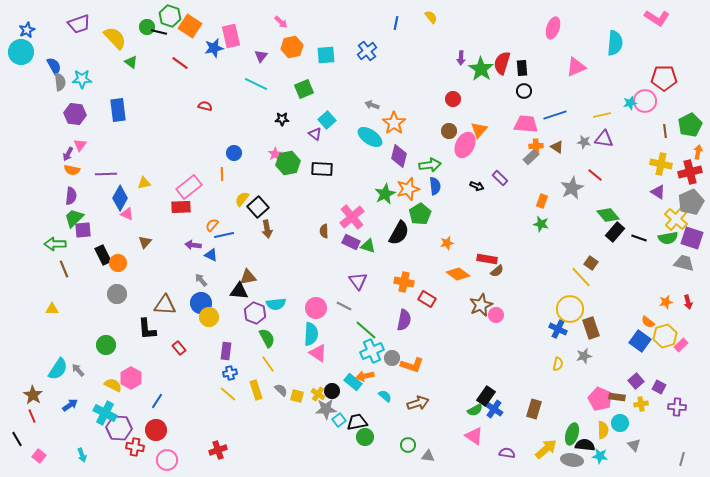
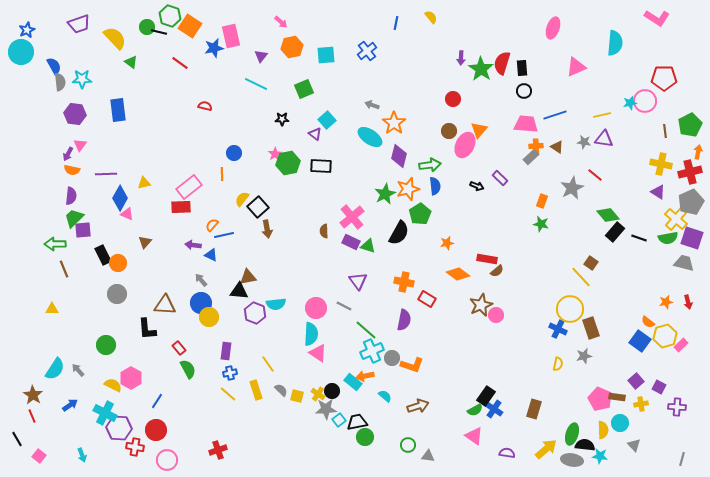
black rectangle at (322, 169): moved 1 px left, 3 px up
green semicircle at (267, 338): moved 79 px left, 31 px down
cyan semicircle at (58, 369): moved 3 px left
brown arrow at (418, 403): moved 3 px down
